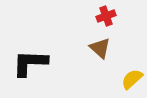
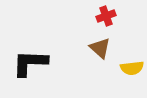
yellow semicircle: moved 11 px up; rotated 145 degrees counterclockwise
